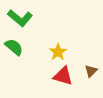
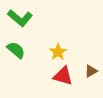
green semicircle: moved 2 px right, 3 px down
brown triangle: rotated 16 degrees clockwise
